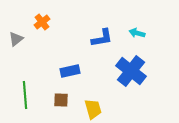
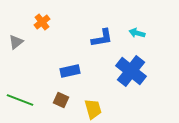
gray triangle: moved 3 px down
green line: moved 5 px left, 5 px down; rotated 64 degrees counterclockwise
brown square: rotated 21 degrees clockwise
